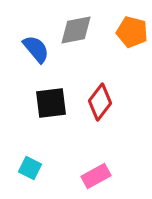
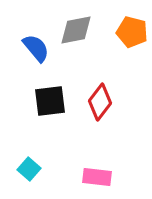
blue semicircle: moved 1 px up
black square: moved 1 px left, 2 px up
cyan square: moved 1 px left, 1 px down; rotated 15 degrees clockwise
pink rectangle: moved 1 px right, 1 px down; rotated 36 degrees clockwise
